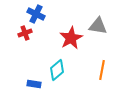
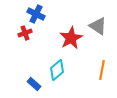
gray triangle: rotated 24 degrees clockwise
blue rectangle: rotated 32 degrees clockwise
